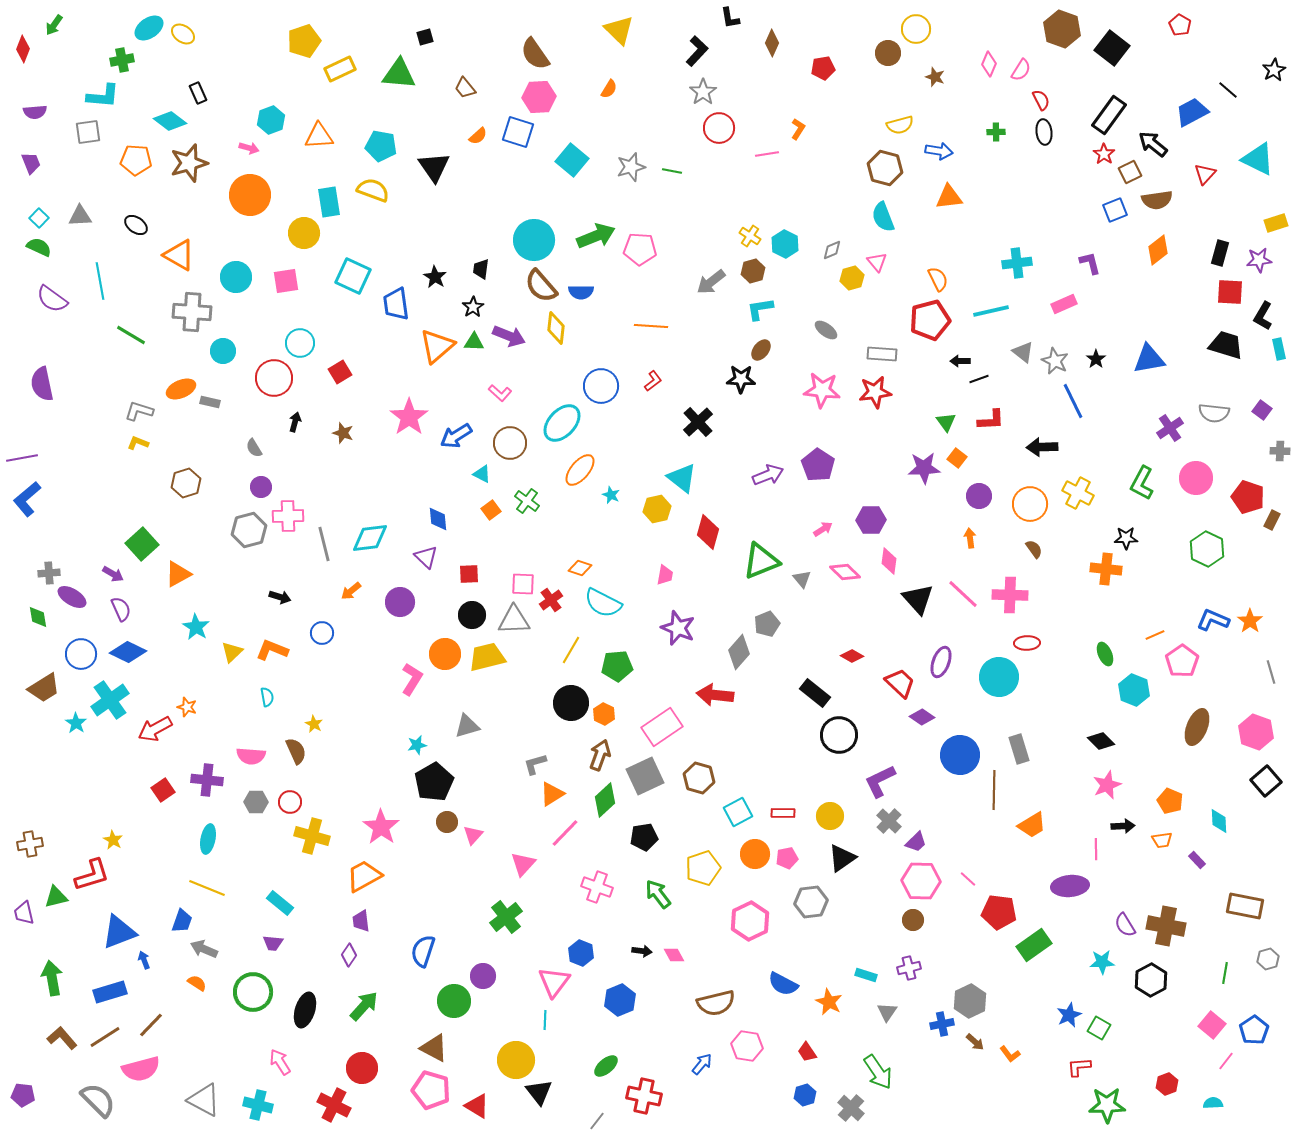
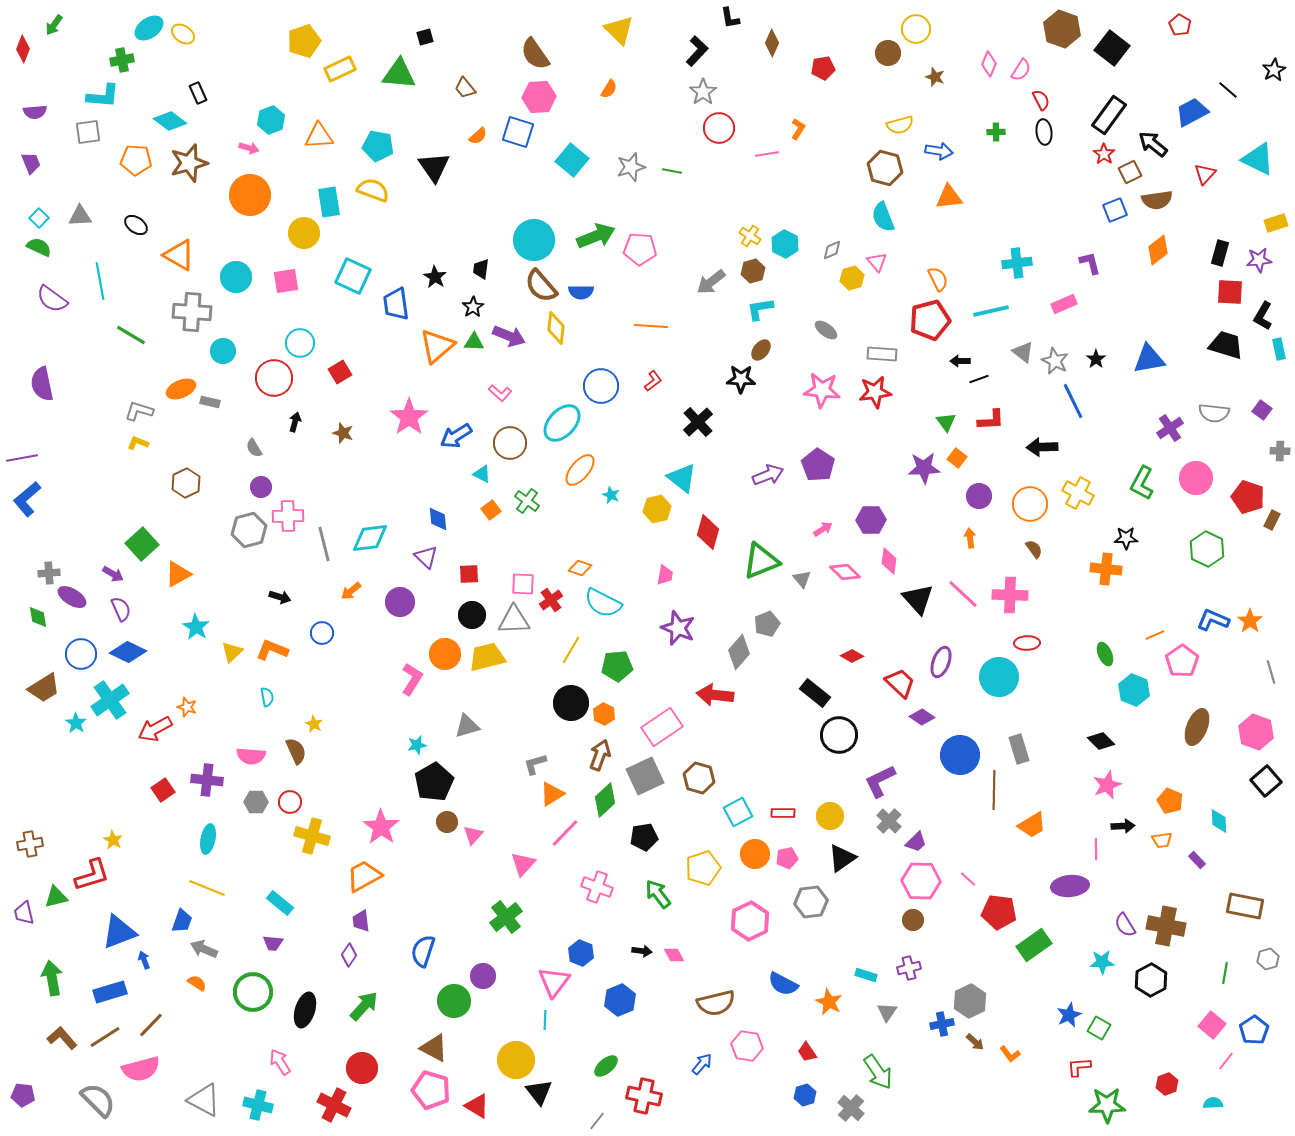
cyan pentagon at (381, 146): moved 3 px left
brown hexagon at (186, 483): rotated 8 degrees counterclockwise
